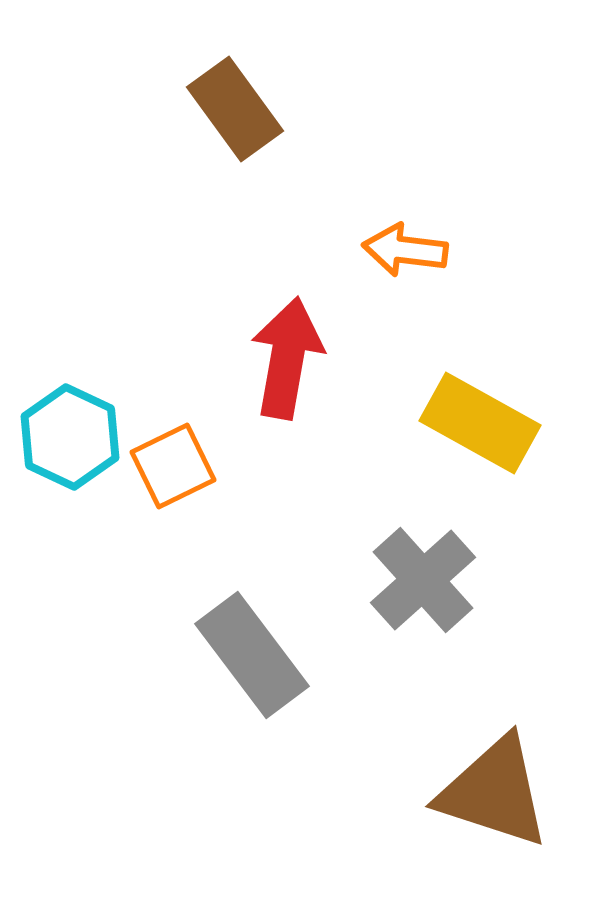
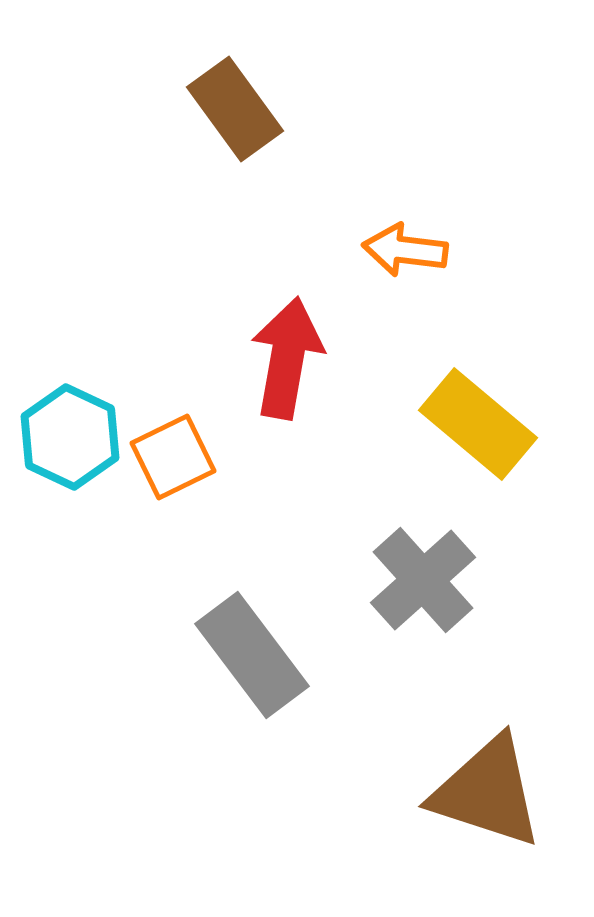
yellow rectangle: moved 2 px left, 1 px down; rotated 11 degrees clockwise
orange square: moved 9 px up
brown triangle: moved 7 px left
